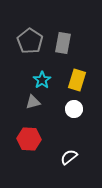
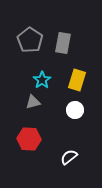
gray pentagon: moved 1 px up
white circle: moved 1 px right, 1 px down
